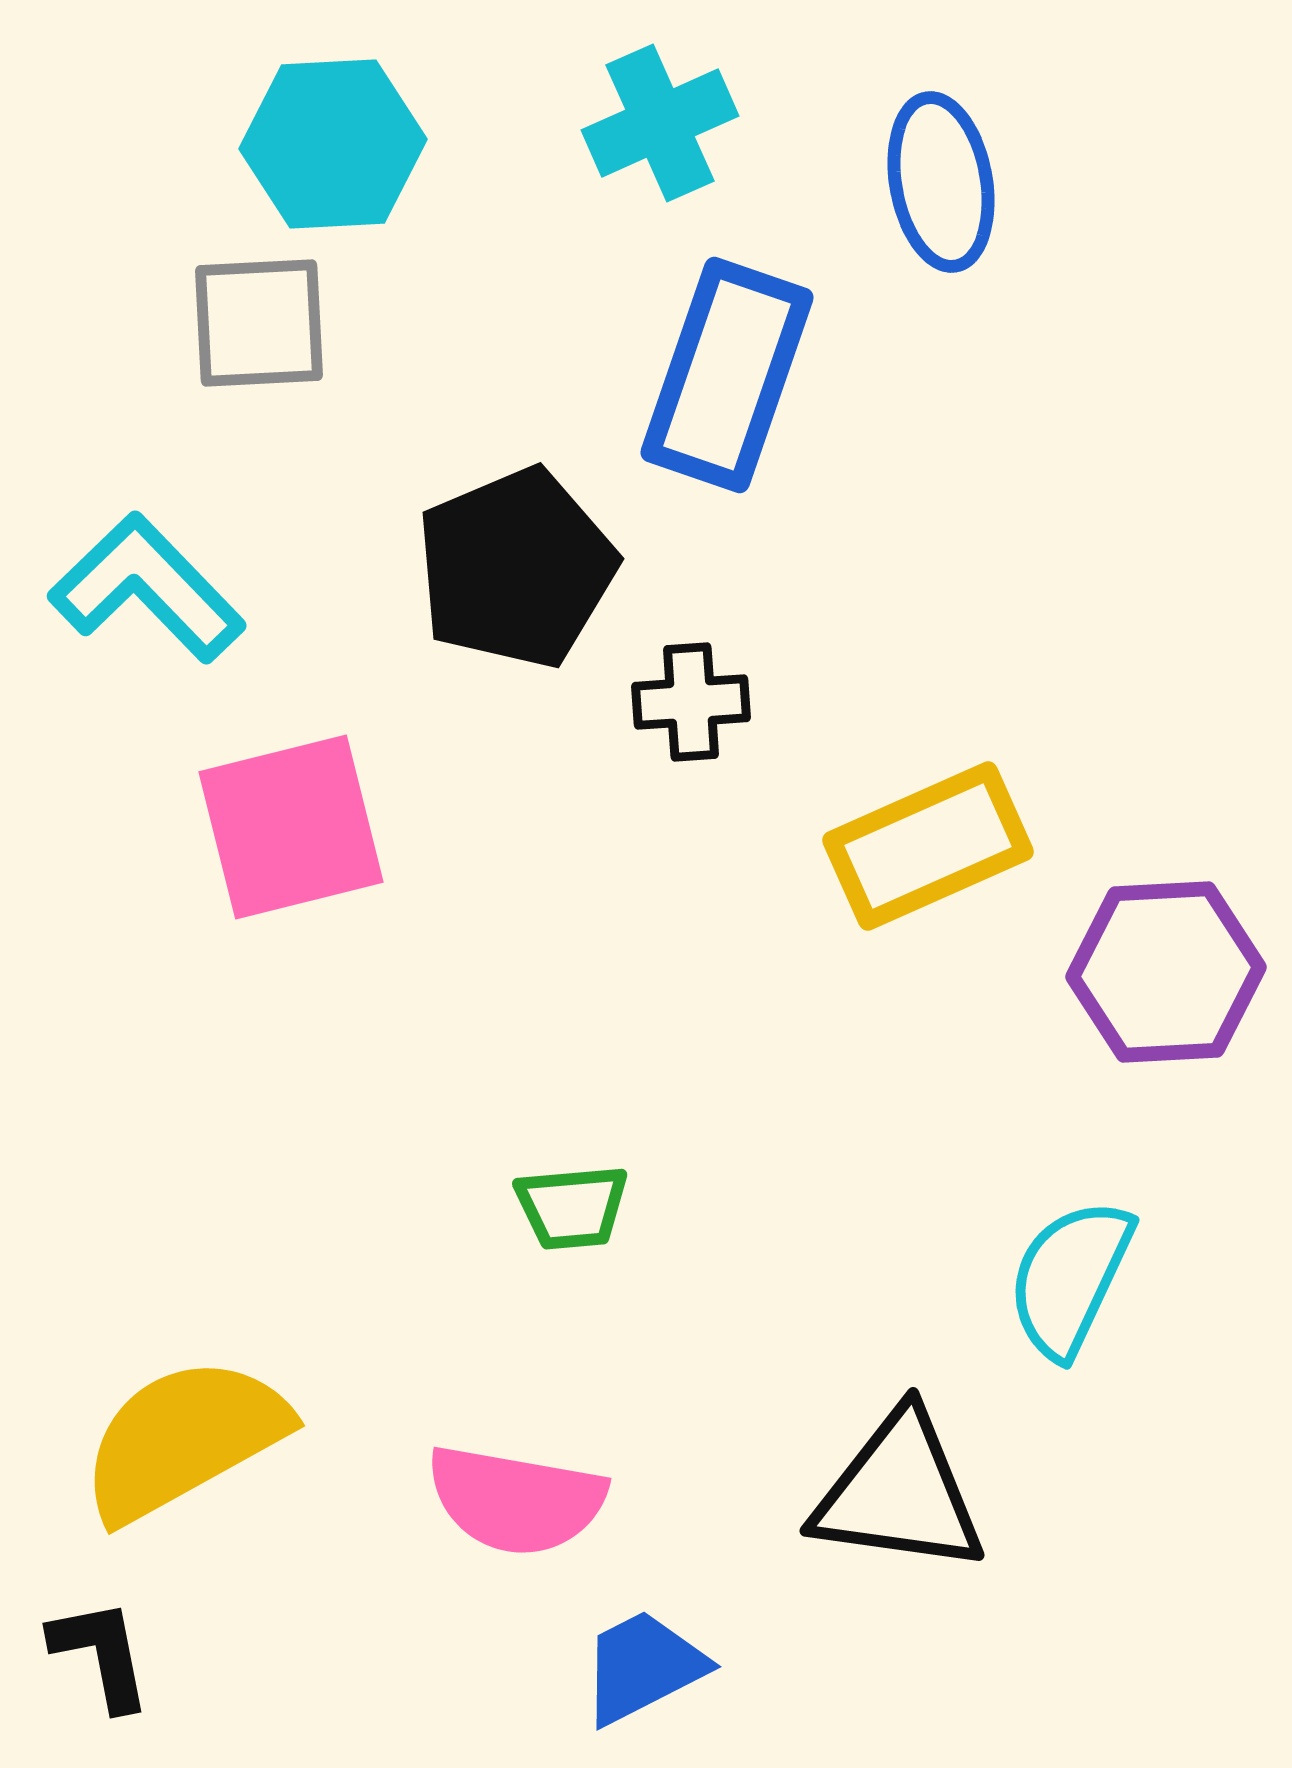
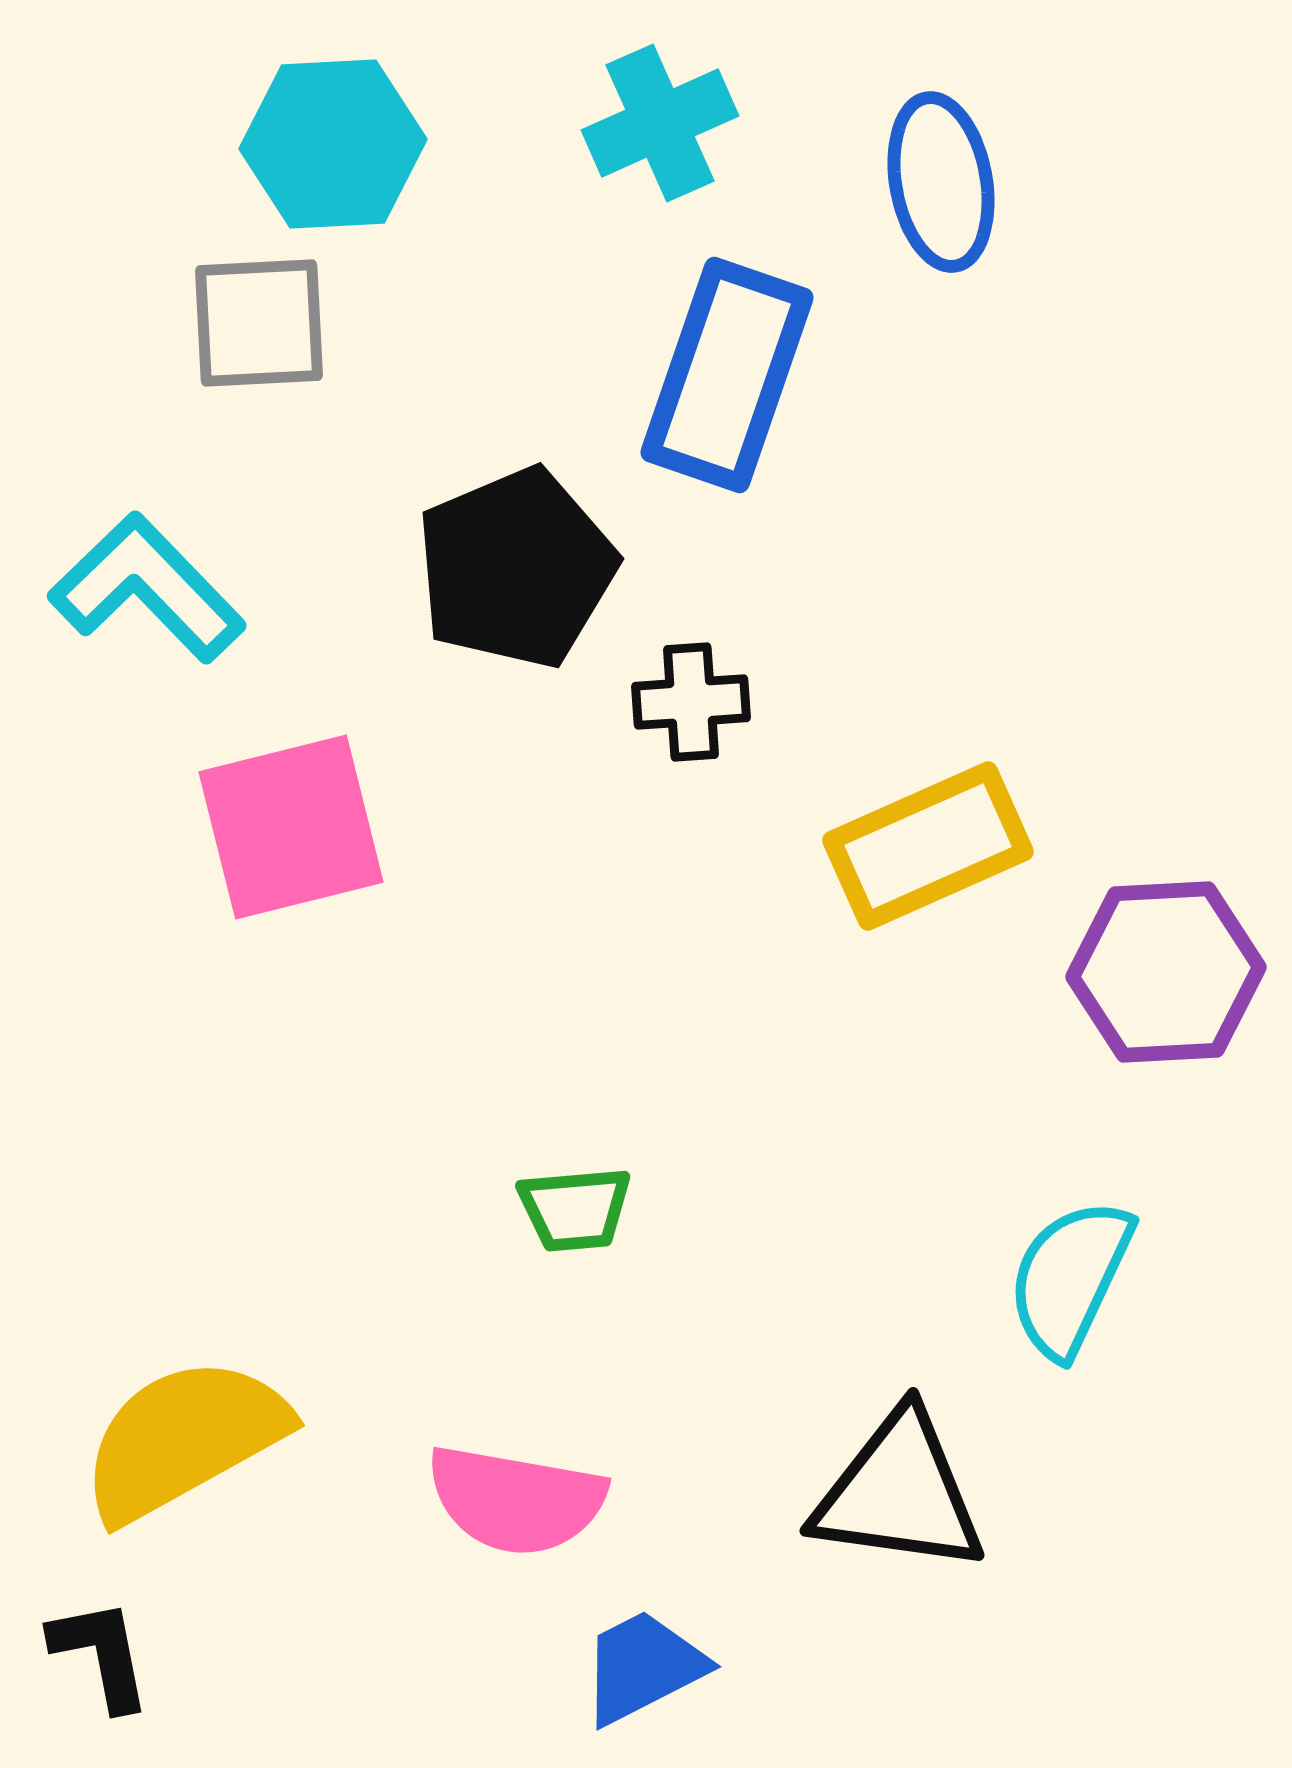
green trapezoid: moved 3 px right, 2 px down
